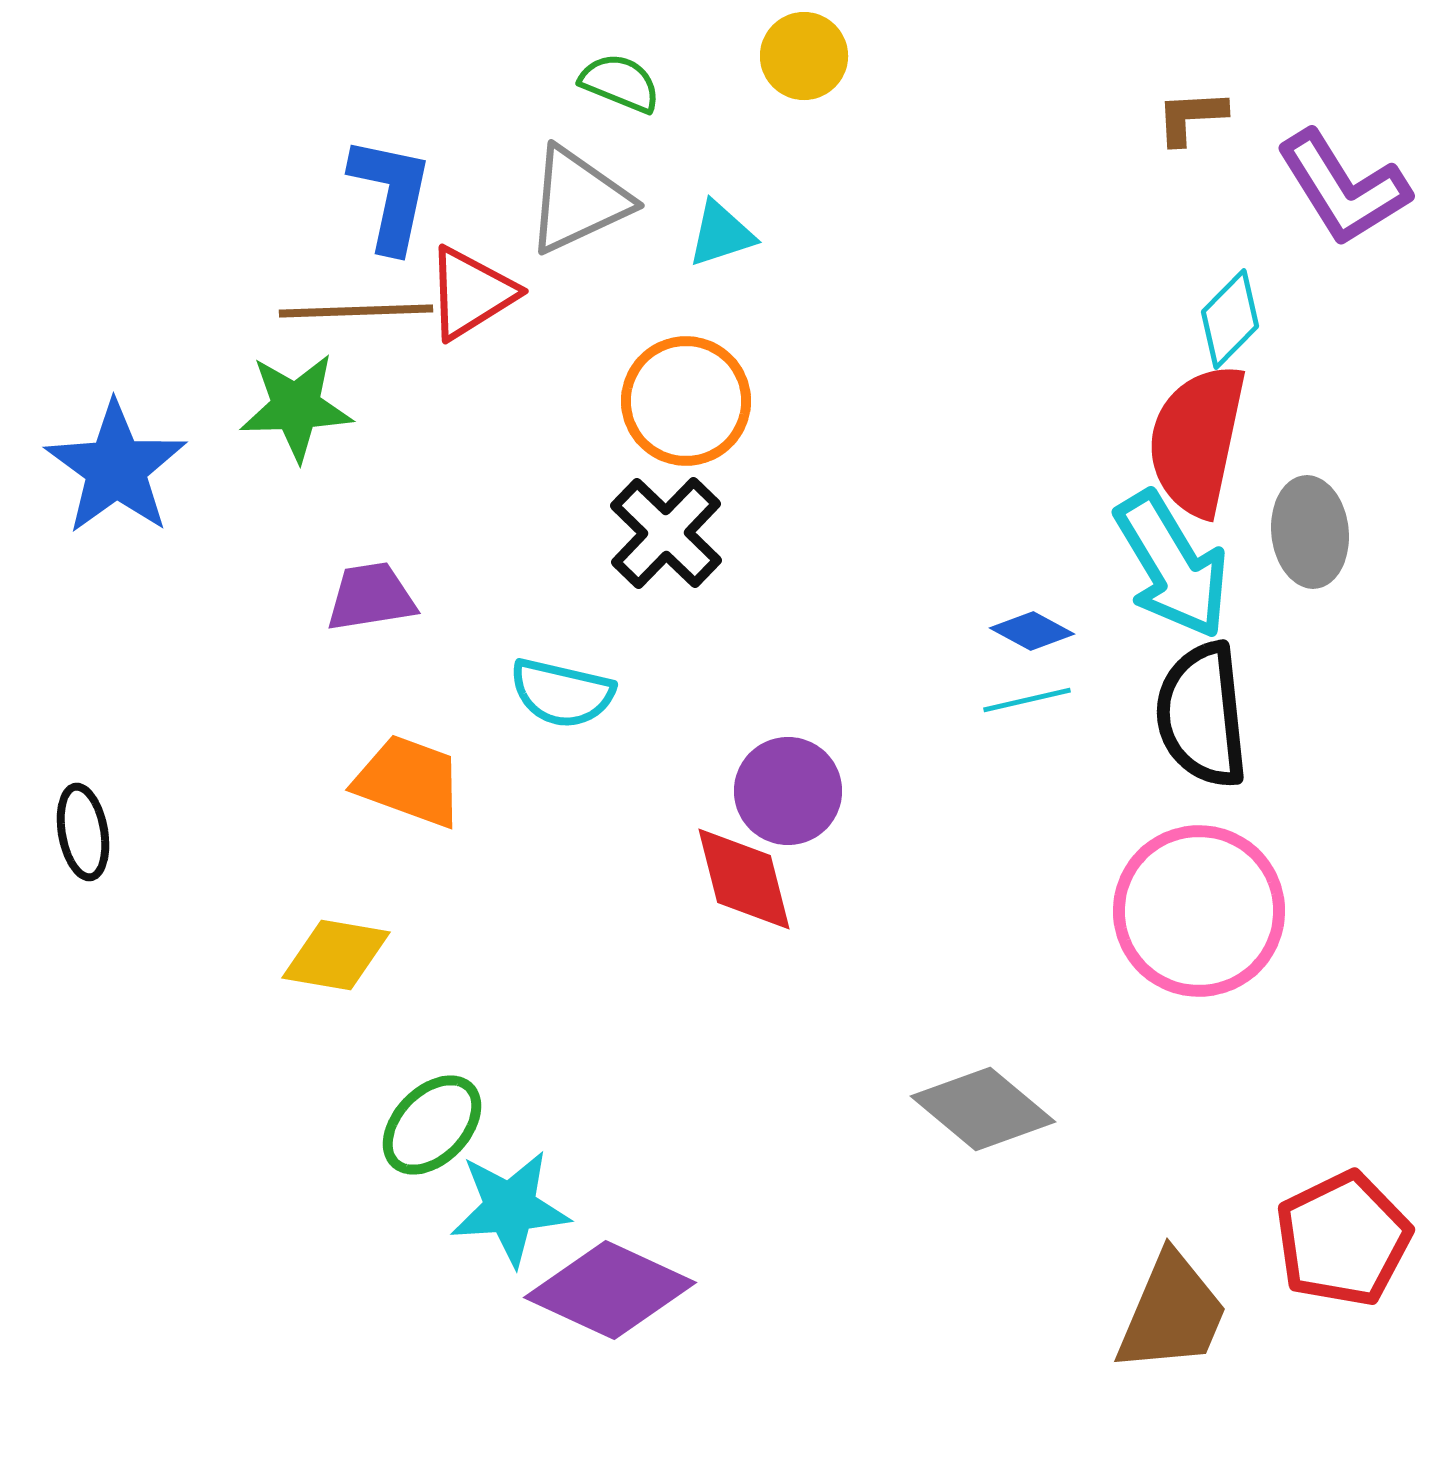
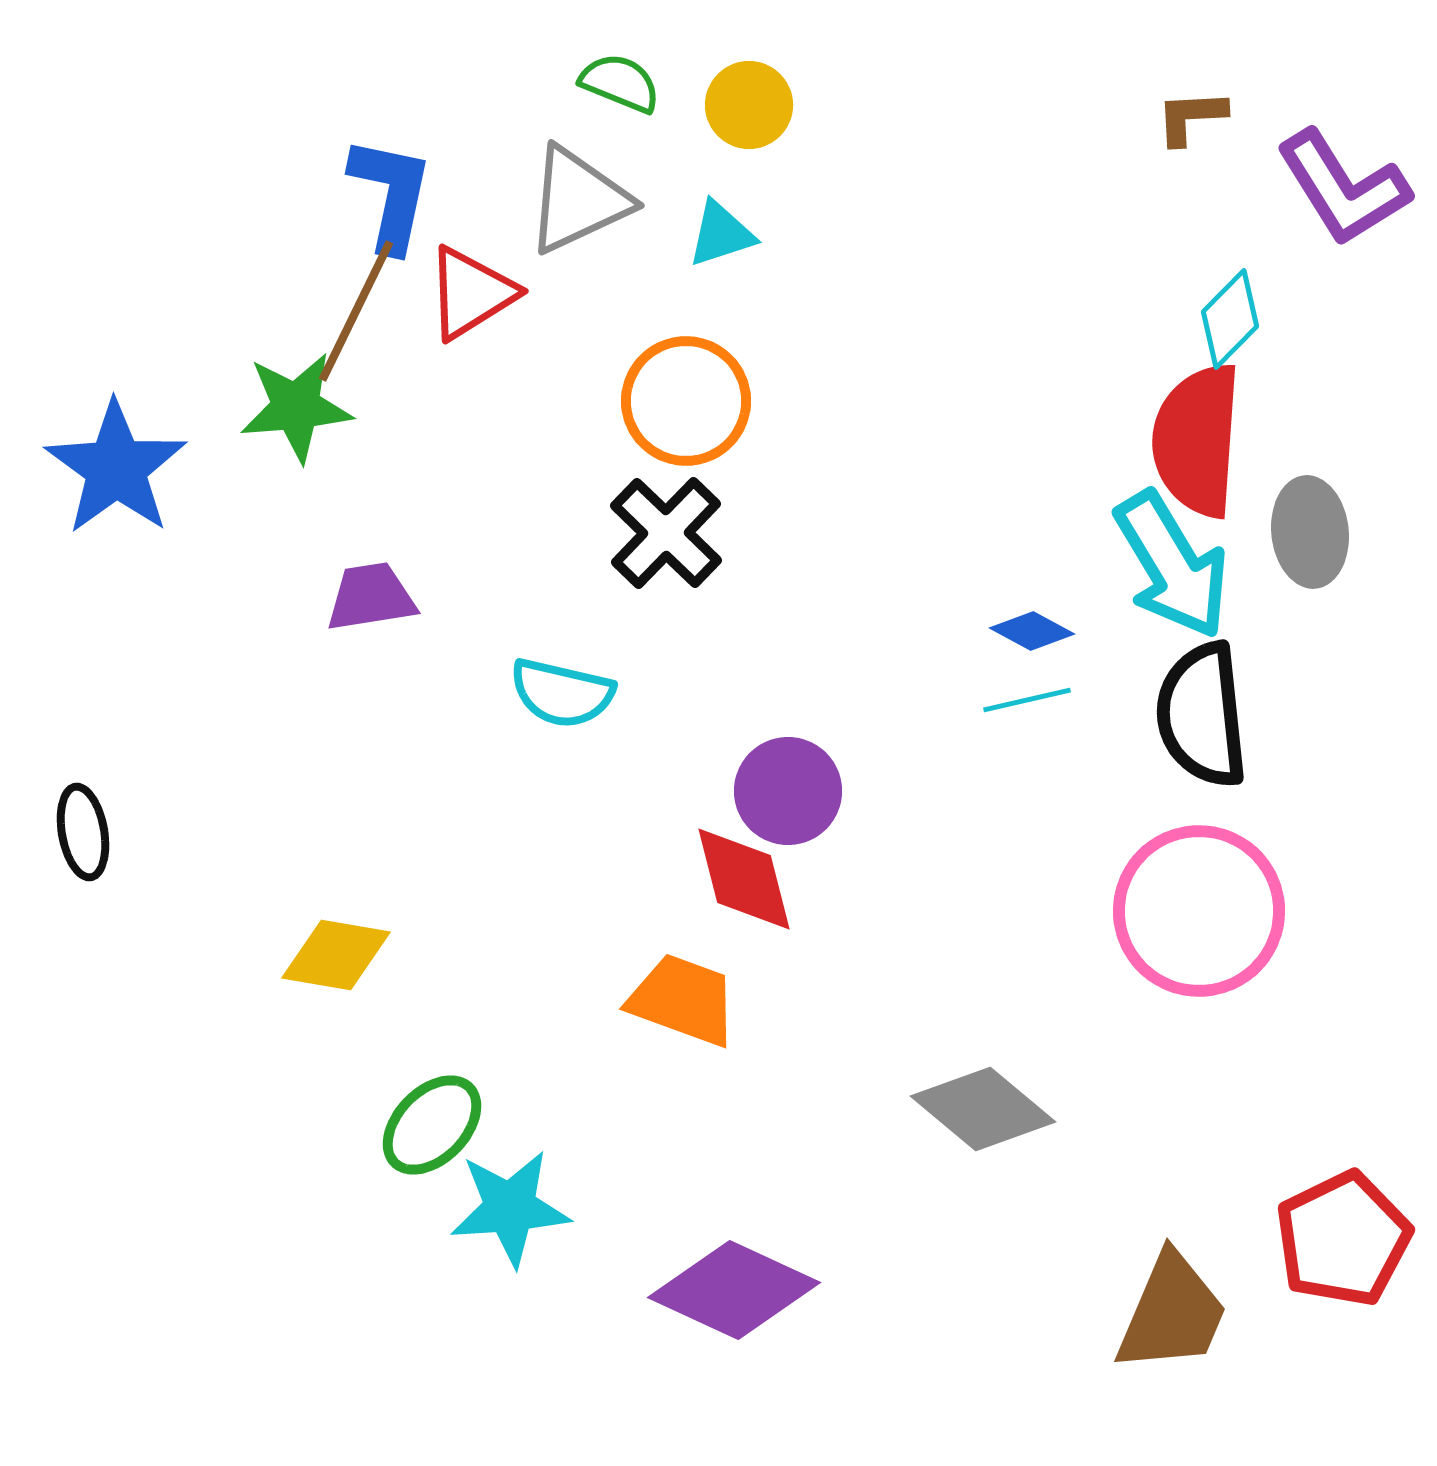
yellow circle: moved 55 px left, 49 px down
brown line: rotated 62 degrees counterclockwise
green star: rotated 3 degrees counterclockwise
red semicircle: rotated 8 degrees counterclockwise
orange trapezoid: moved 274 px right, 219 px down
purple diamond: moved 124 px right
